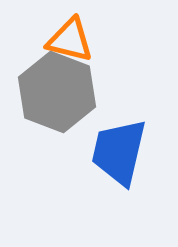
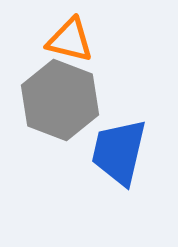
gray hexagon: moved 3 px right, 8 px down
